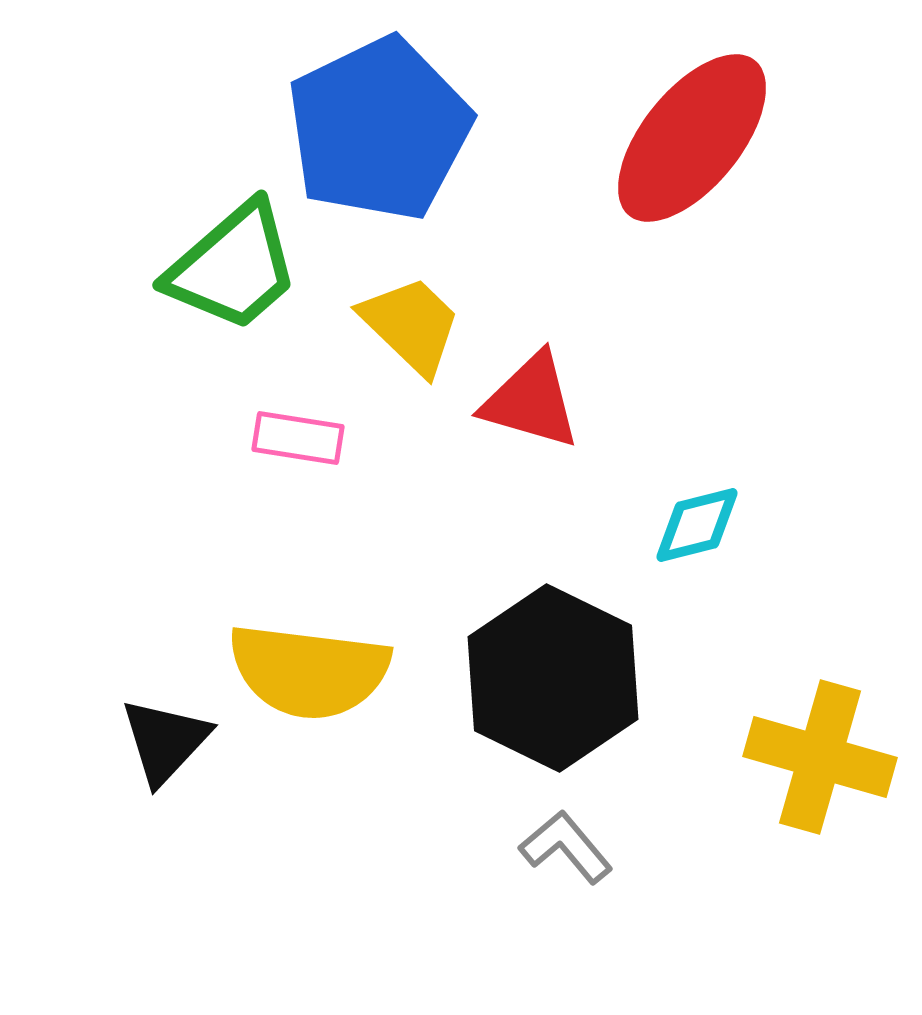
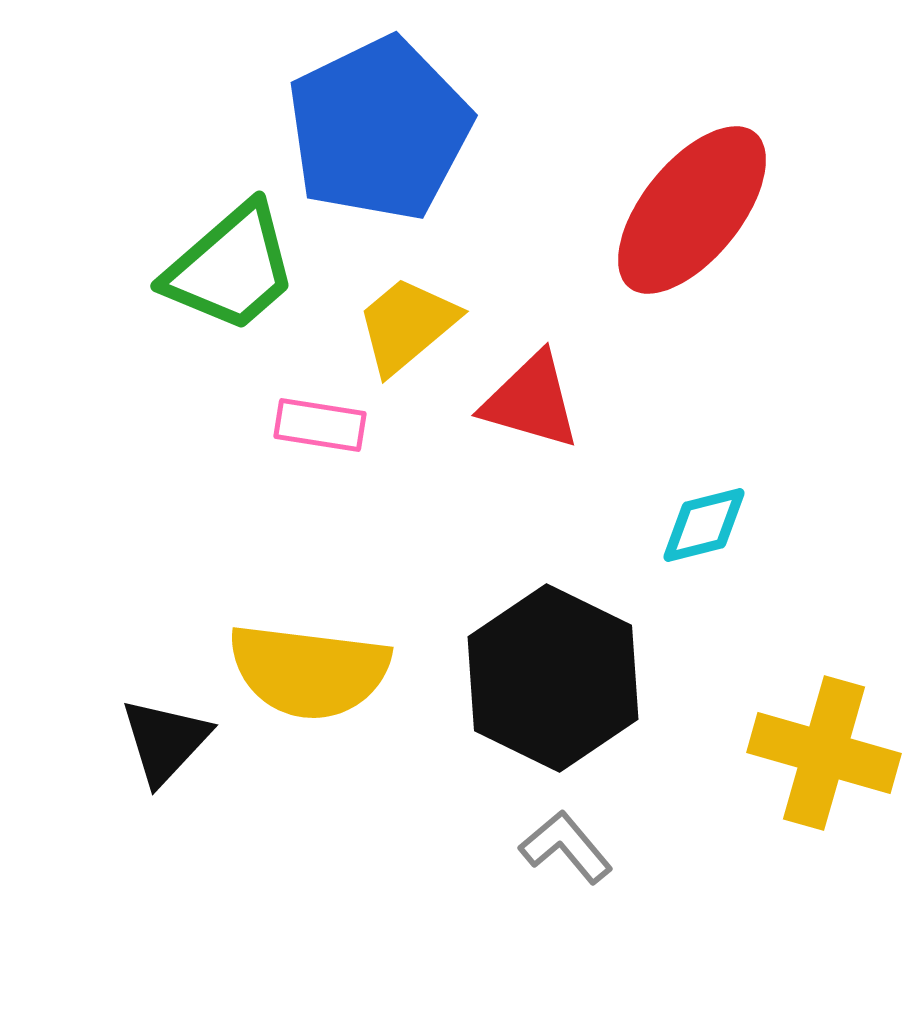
red ellipse: moved 72 px down
green trapezoid: moved 2 px left, 1 px down
yellow trapezoid: moved 4 px left; rotated 84 degrees counterclockwise
pink rectangle: moved 22 px right, 13 px up
cyan diamond: moved 7 px right
yellow cross: moved 4 px right, 4 px up
